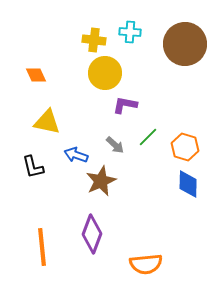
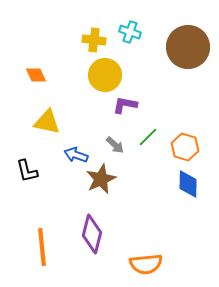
cyan cross: rotated 15 degrees clockwise
brown circle: moved 3 px right, 3 px down
yellow circle: moved 2 px down
black L-shape: moved 6 px left, 4 px down
brown star: moved 2 px up
purple diamond: rotated 6 degrees counterclockwise
